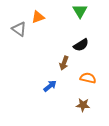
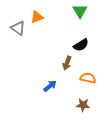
orange triangle: moved 1 px left
gray triangle: moved 1 px left, 1 px up
brown arrow: moved 3 px right
